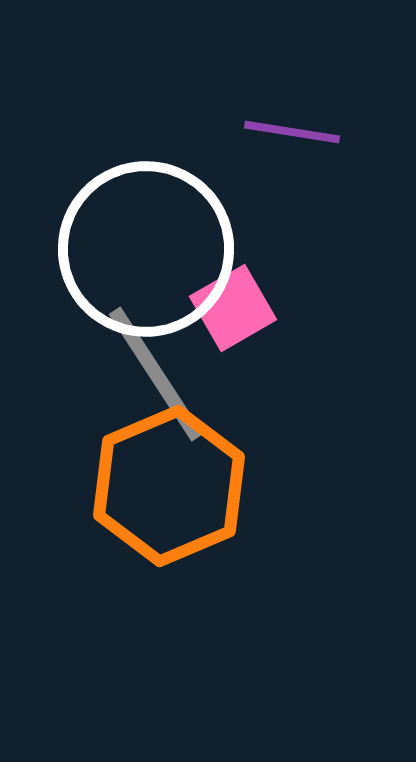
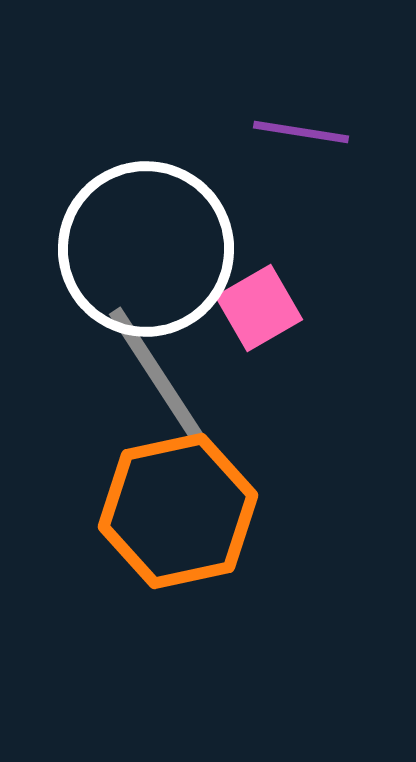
purple line: moved 9 px right
pink square: moved 26 px right
orange hexagon: moved 9 px right, 25 px down; rotated 11 degrees clockwise
